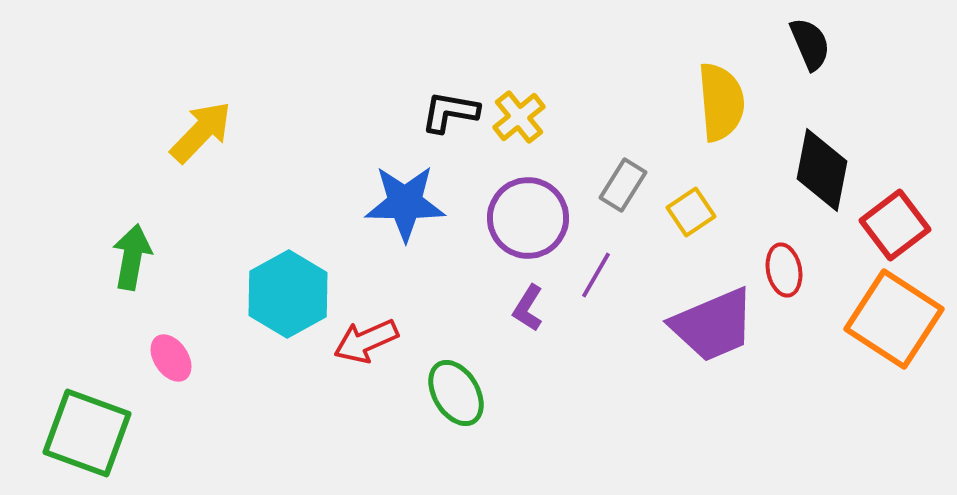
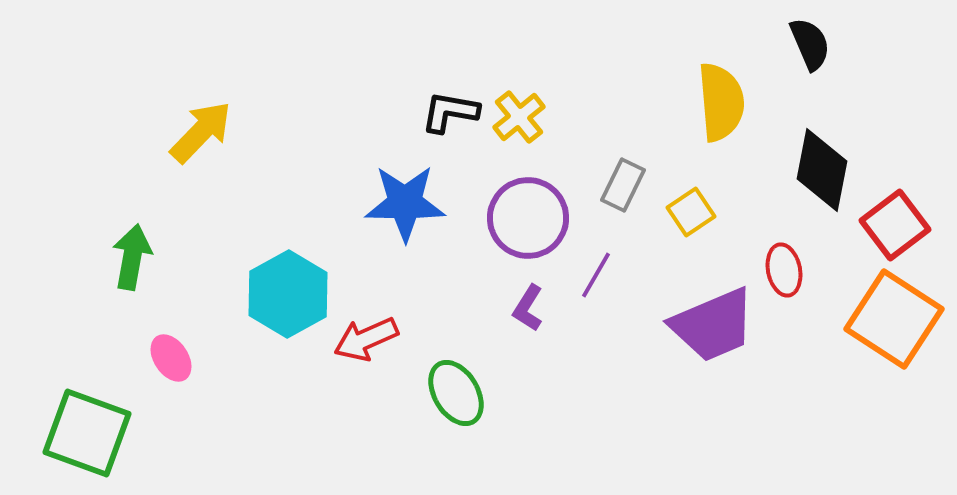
gray rectangle: rotated 6 degrees counterclockwise
red arrow: moved 2 px up
